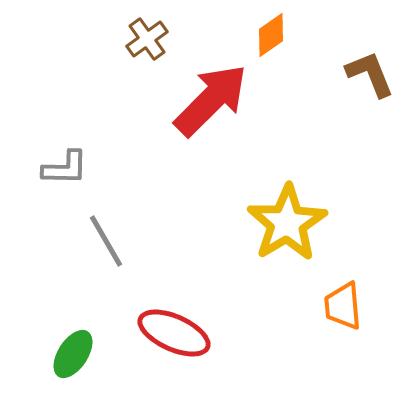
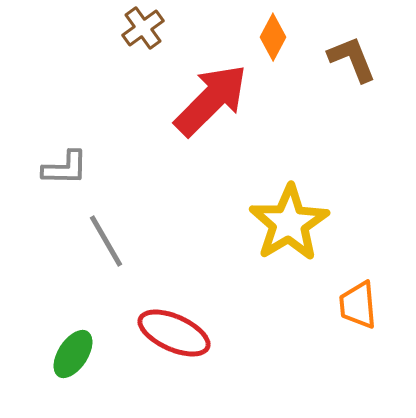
orange diamond: moved 2 px right, 2 px down; rotated 27 degrees counterclockwise
brown cross: moved 4 px left, 11 px up
brown L-shape: moved 18 px left, 15 px up
yellow star: moved 2 px right
orange trapezoid: moved 15 px right, 1 px up
